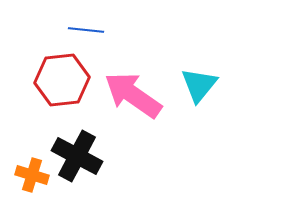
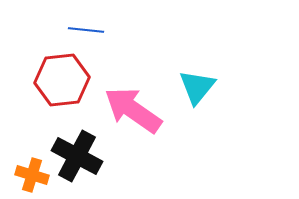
cyan triangle: moved 2 px left, 2 px down
pink arrow: moved 15 px down
